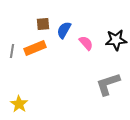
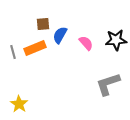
blue semicircle: moved 4 px left, 5 px down
gray line: moved 1 px right, 1 px down; rotated 24 degrees counterclockwise
